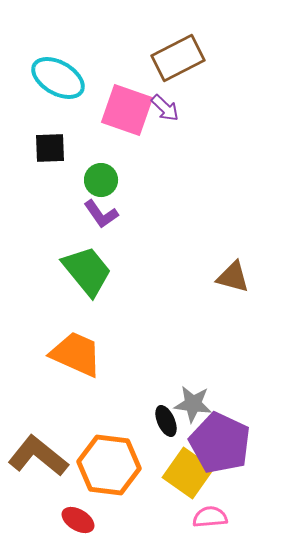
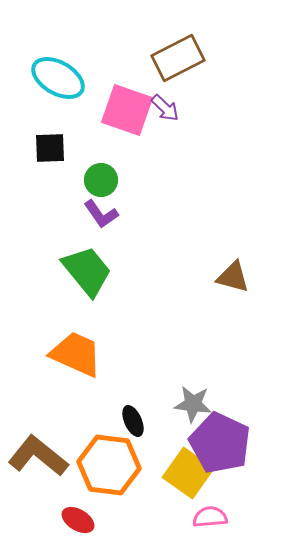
black ellipse: moved 33 px left
